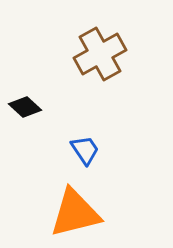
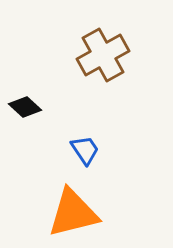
brown cross: moved 3 px right, 1 px down
orange triangle: moved 2 px left
